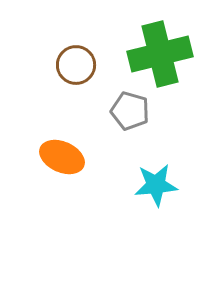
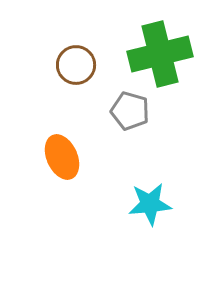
orange ellipse: rotated 42 degrees clockwise
cyan star: moved 6 px left, 19 px down
